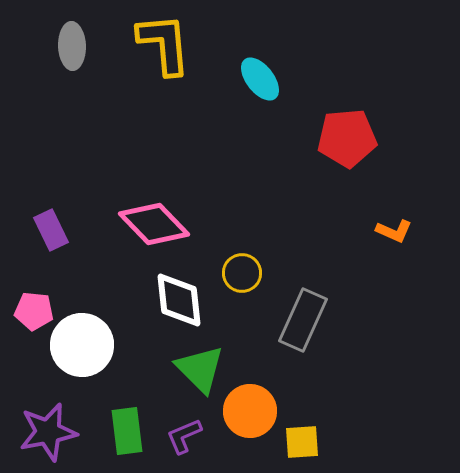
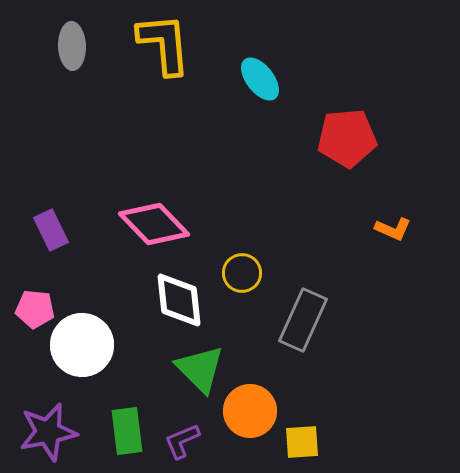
orange L-shape: moved 1 px left, 2 px up
pink pentagon: moved 1 px right, 2 px up
purple L-shape: moved 2 px left, 5 px down
